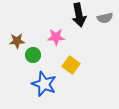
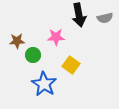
blue star: rotated 10 degrees clockwise
